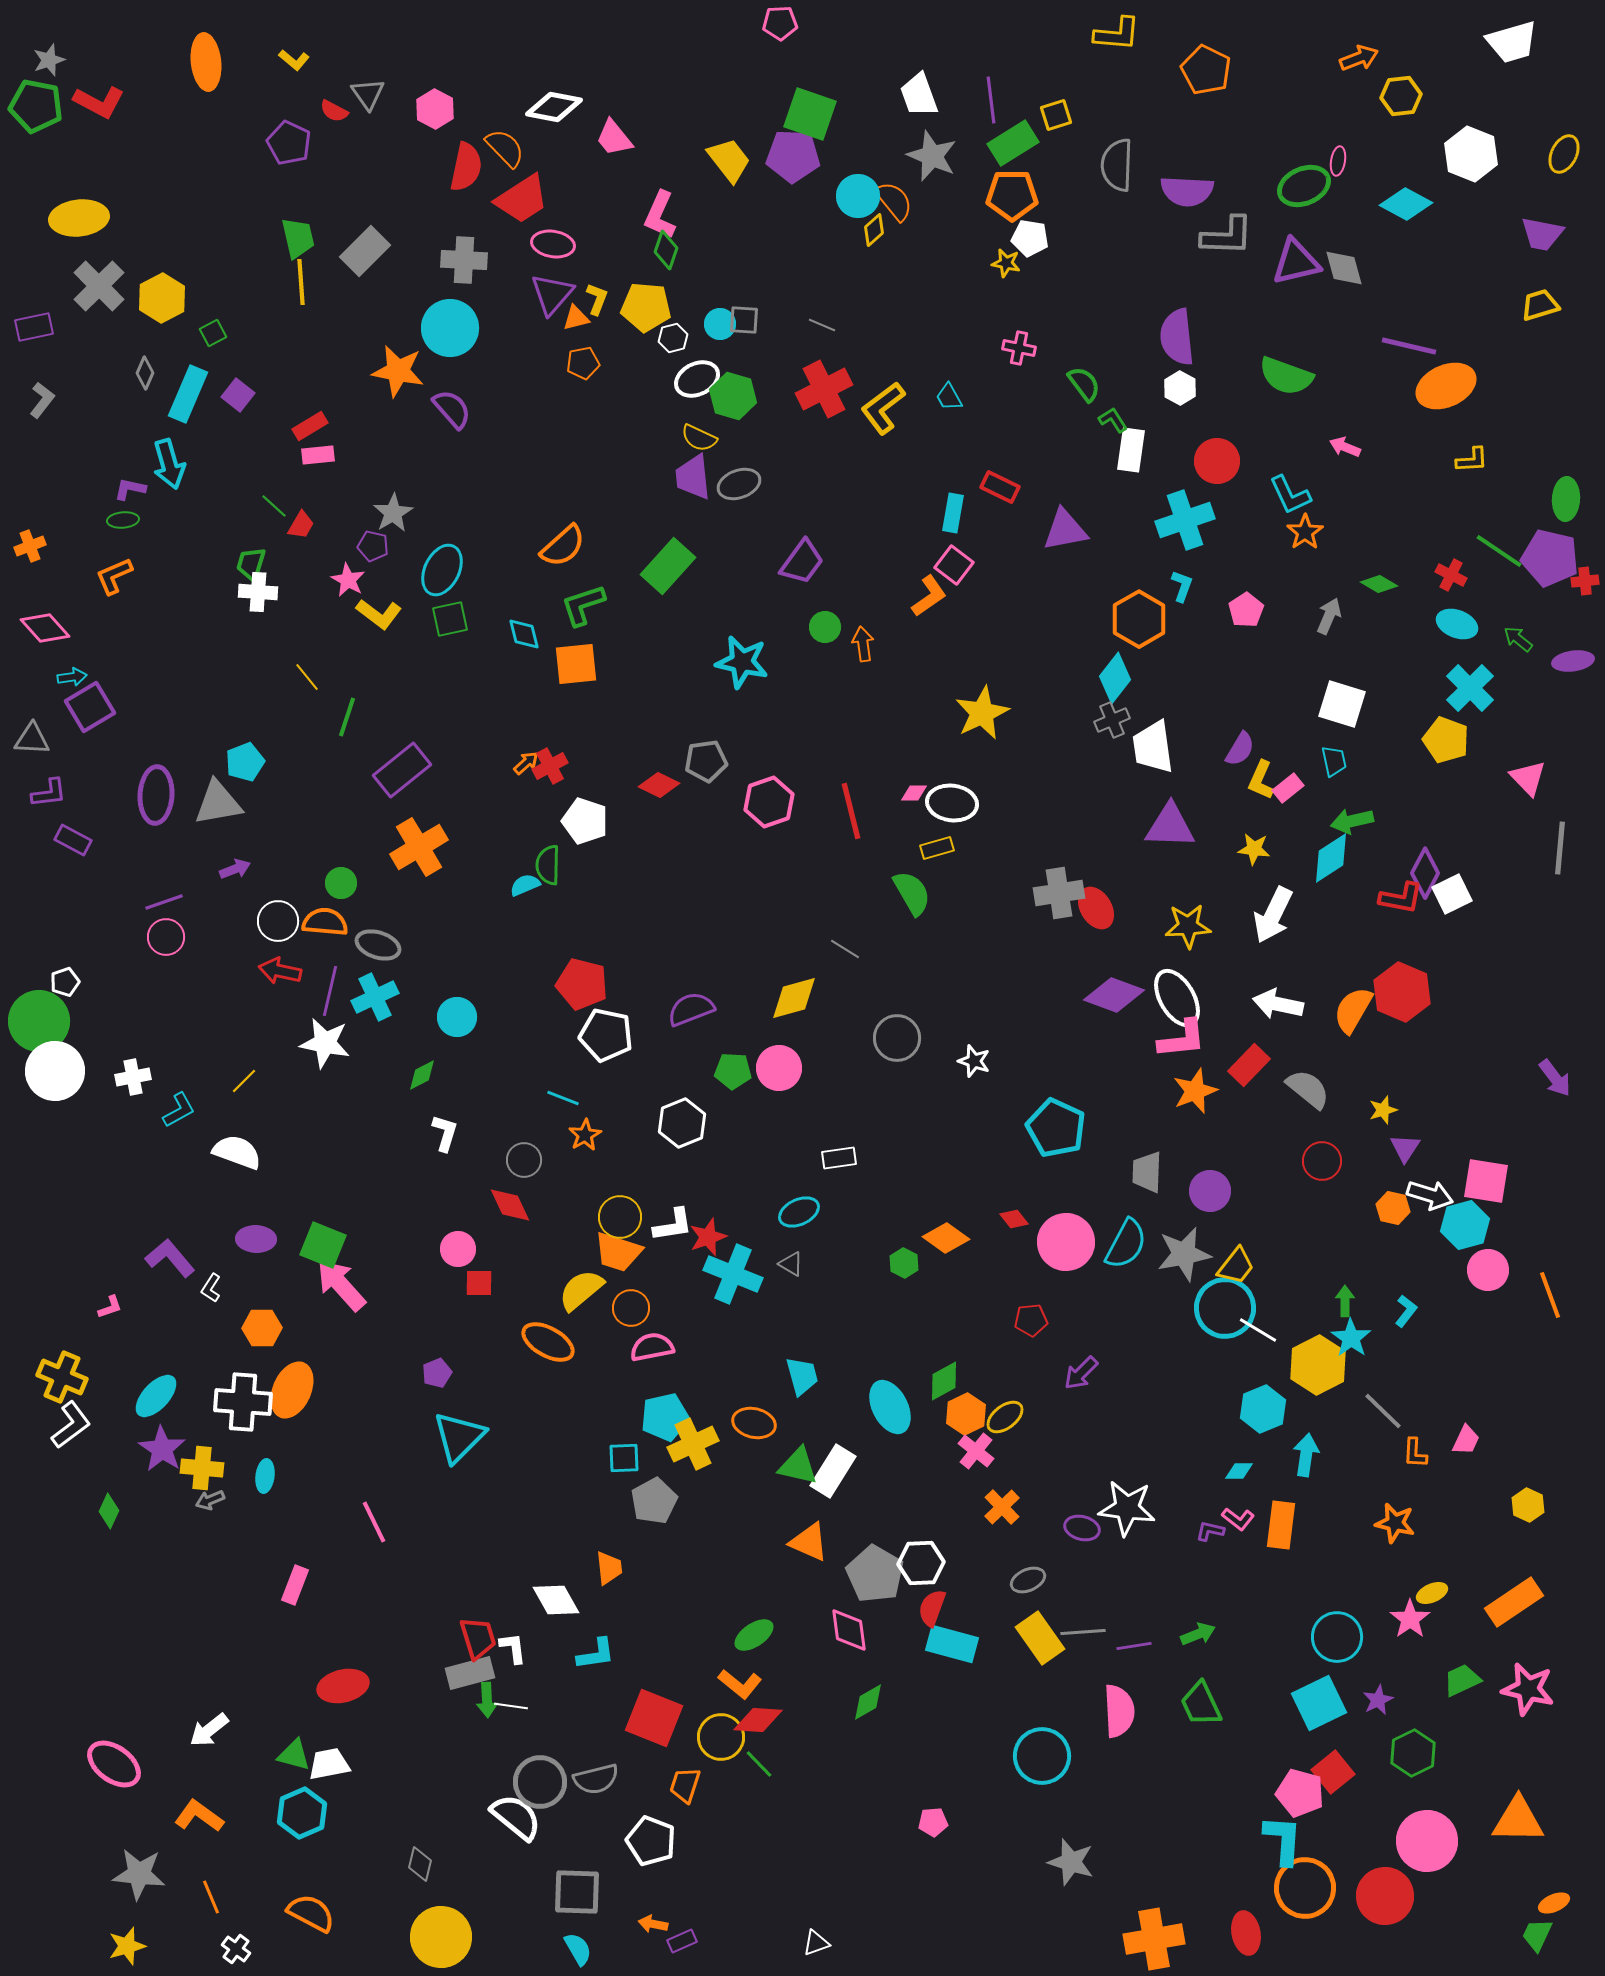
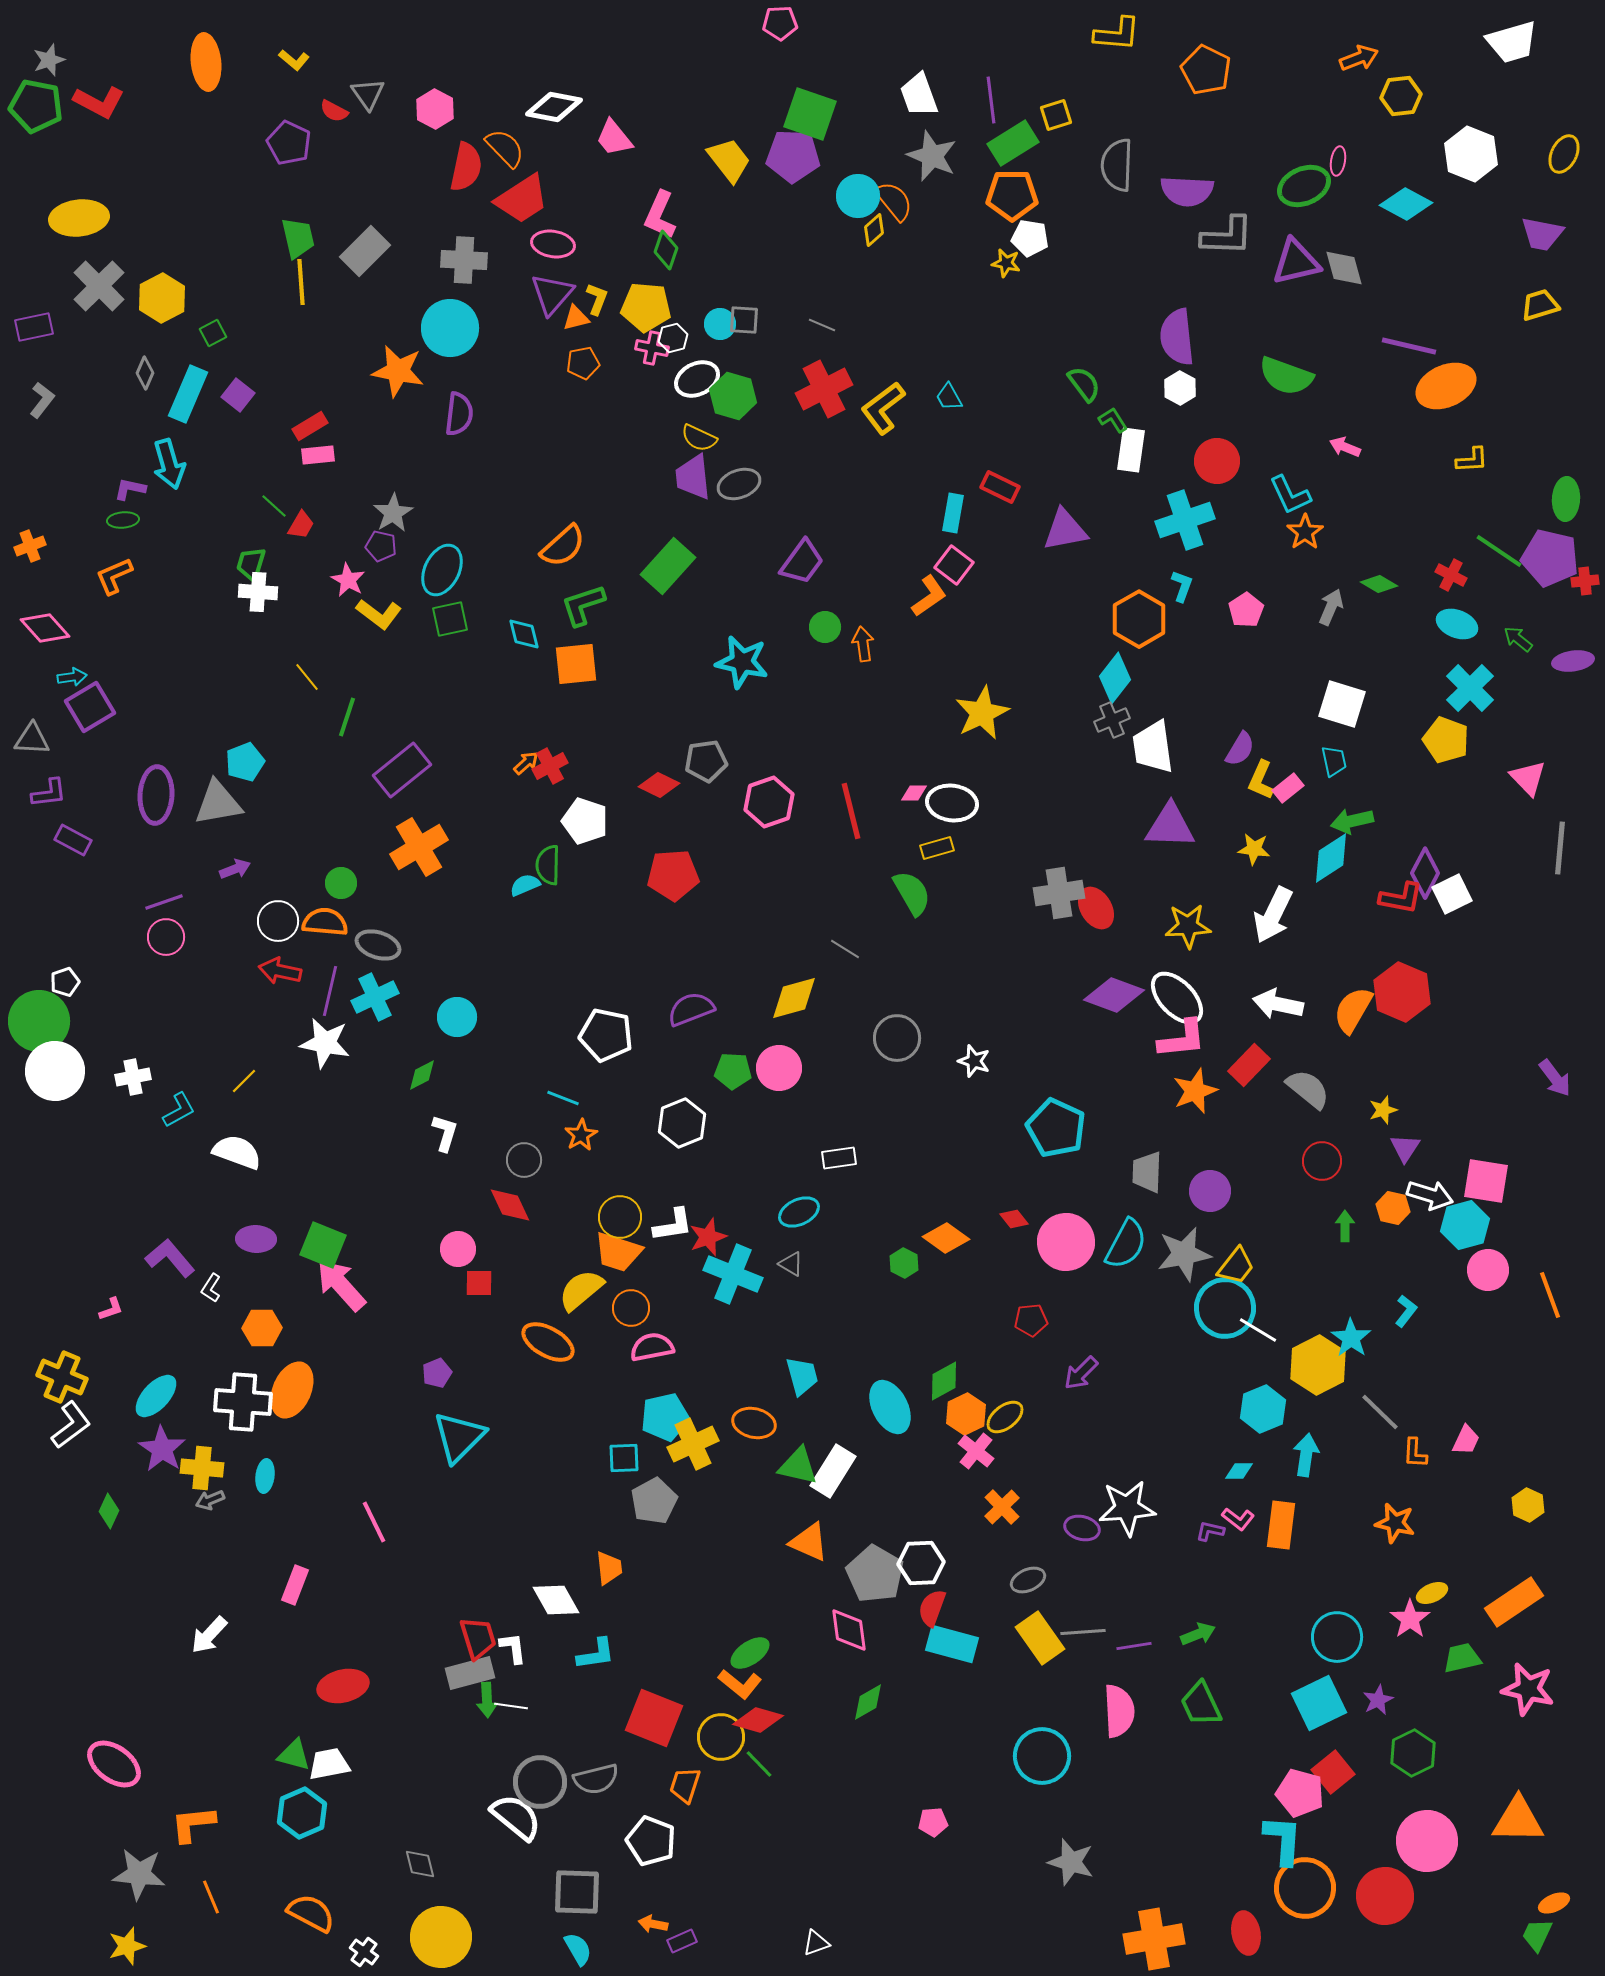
pink cross at (1019, 348): moved 367 px left
purple semicircle at (452, 409): moved 7 px right, 5 px down; rotated 48 degrees clockwise
purple pentagon at (373, 546): moved 8 px right
gray arrow at (1329, 616): moved 2 px right, 9 px up
red pentagon at (582, 984): moved 91 px right, 109 px up; rotated 18 degrees counterclockwise
white ellipse at (1177, 998): rotated 14 degrees counterclockwise
orange star at (585, 1135): moved 4 px left
green arrow at (1345, 1301): moved 75 px up
pink L-shape at (110, 1307): moved 1 px right, 2 px down
gray line at (1383, 1411): moved 3 px left, 1 px down
white star at (1127, 1508): rotated 12 degrees counterclockwise
green ellipse at (754, 1635): moved 4 px left, 18 px down
green trapezoid at (1462, 1680): moved 22 px up; rotated 12 degrees clockwise
red diamond at (758, 1720): rotated 12 degrees clockwise
white arrow at (209, 1730): moved 95 px up; rotated 9 degrees counterclockwise
orange L-shape at (199, 1816): moved 6 px left, 8 px down; rotated 42 degrees counterclockwise
gray diamond at (420, 1864): rotated 28 degrees counterclockwise
white cross at (236, 1949): moved 128 px right, 3 px down
